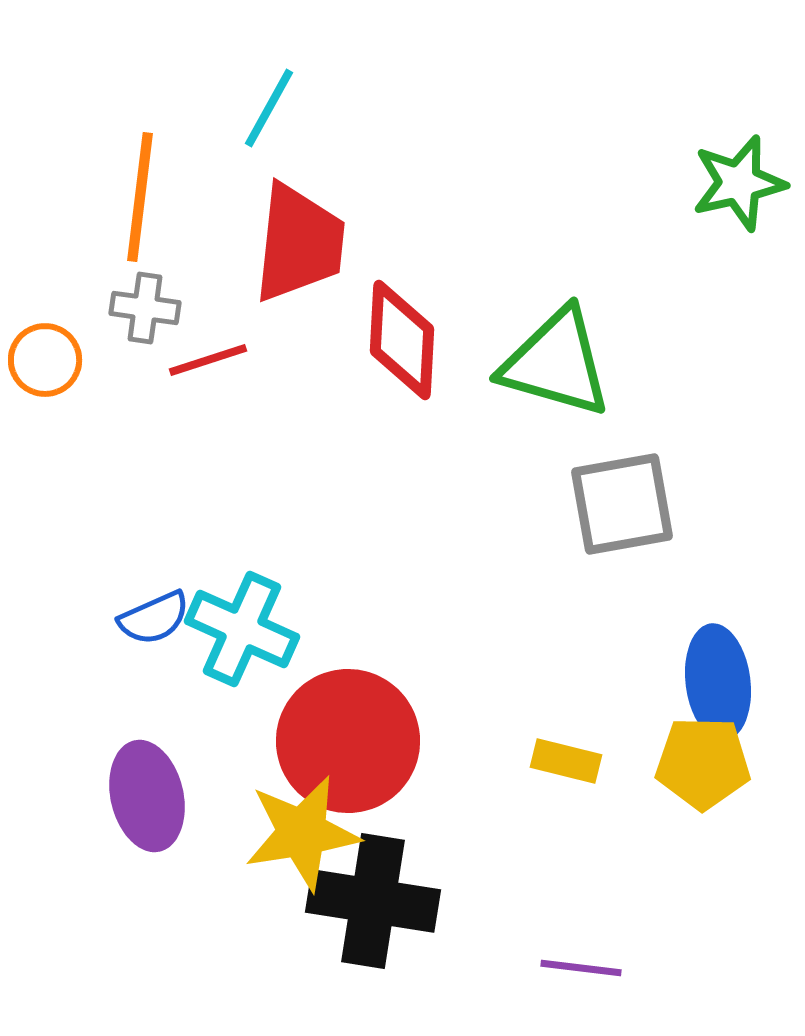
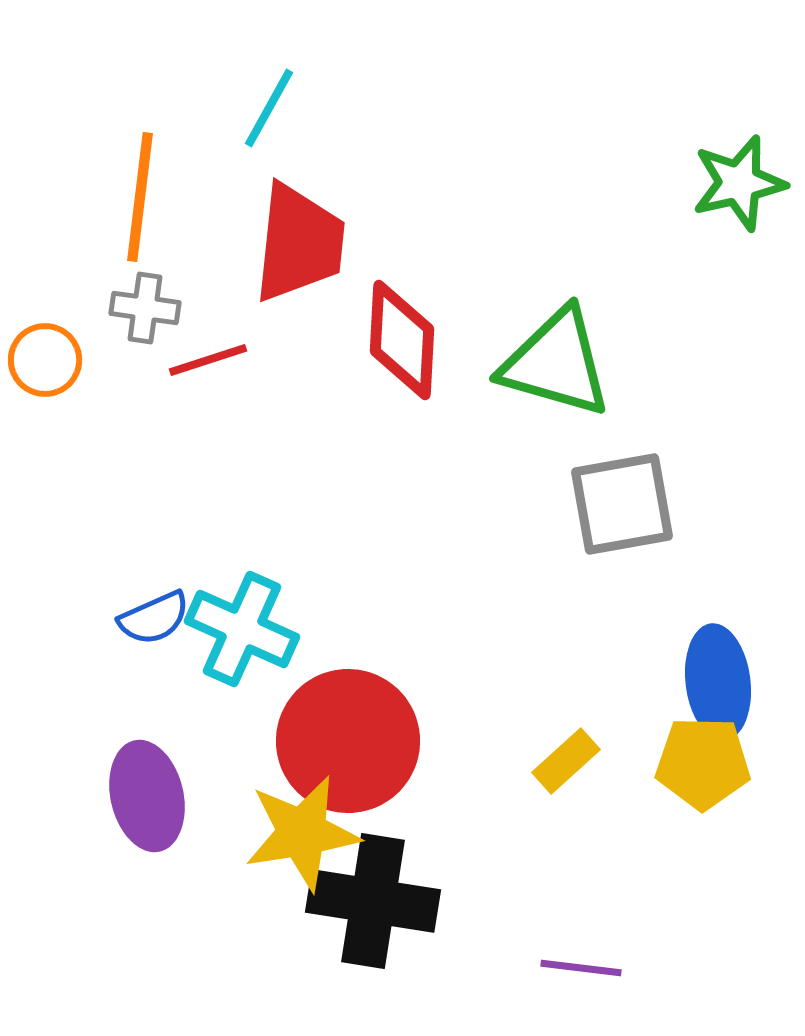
yellow rectangle: rotated 56 degrees counterclockwise
